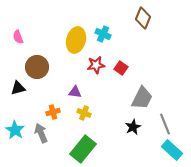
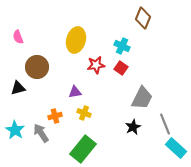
cyan cross: moved 19 px right, 12 px down
purple triangle: rotated 16 degrees counterclockwise
orange cross: moved 2 px right, 4 px down
gray arrow: rotated 12 degrees counterclockwise
cyan rectangle: moved 4 px right, 2 px up
